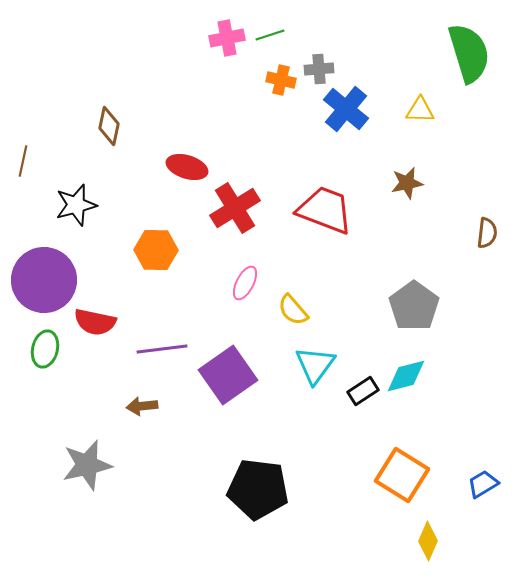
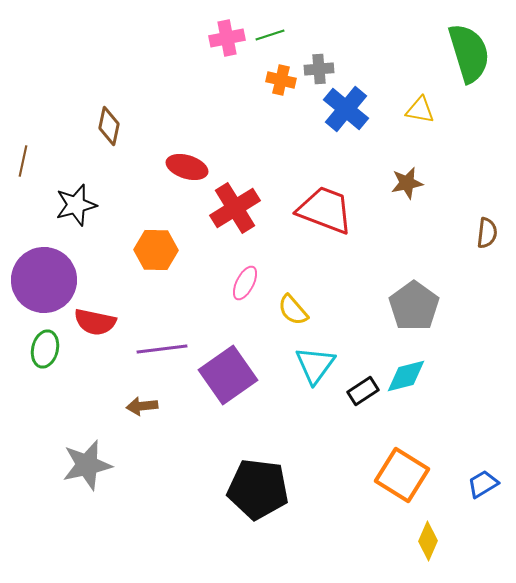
yellow triangle: rotated 8 degrees clockwise
